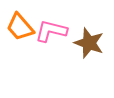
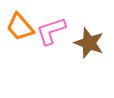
pink L-shape: rotated 32 degrees counterclockwise
